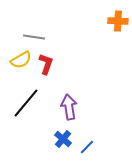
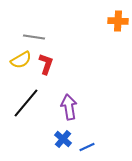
blue line: rotated 21 degrees clockwise
